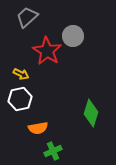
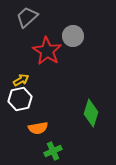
yellow arrow: moved 6 px down; rotated 56 degrees counterclockwise
